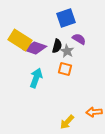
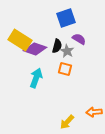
purple diamond: moved 1 px down
